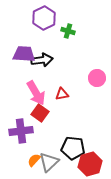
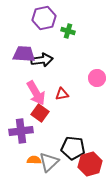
purple hexagon: rotated 15 degrees clockwise
orange semicircle: rotated 48 degrees clockwise
